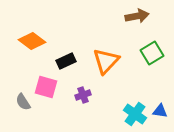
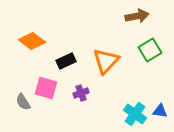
green square: moved 2 px left, 3 px up
pink square: moved 1 px down
purple cross: moved 2 px left, 2 px up
